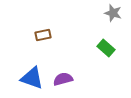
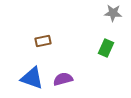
gray star: rotated 12 degrees counterclockwise
brown rectangle: moved 6 px down
green rectangle: rotated 72 degrees clockwise
